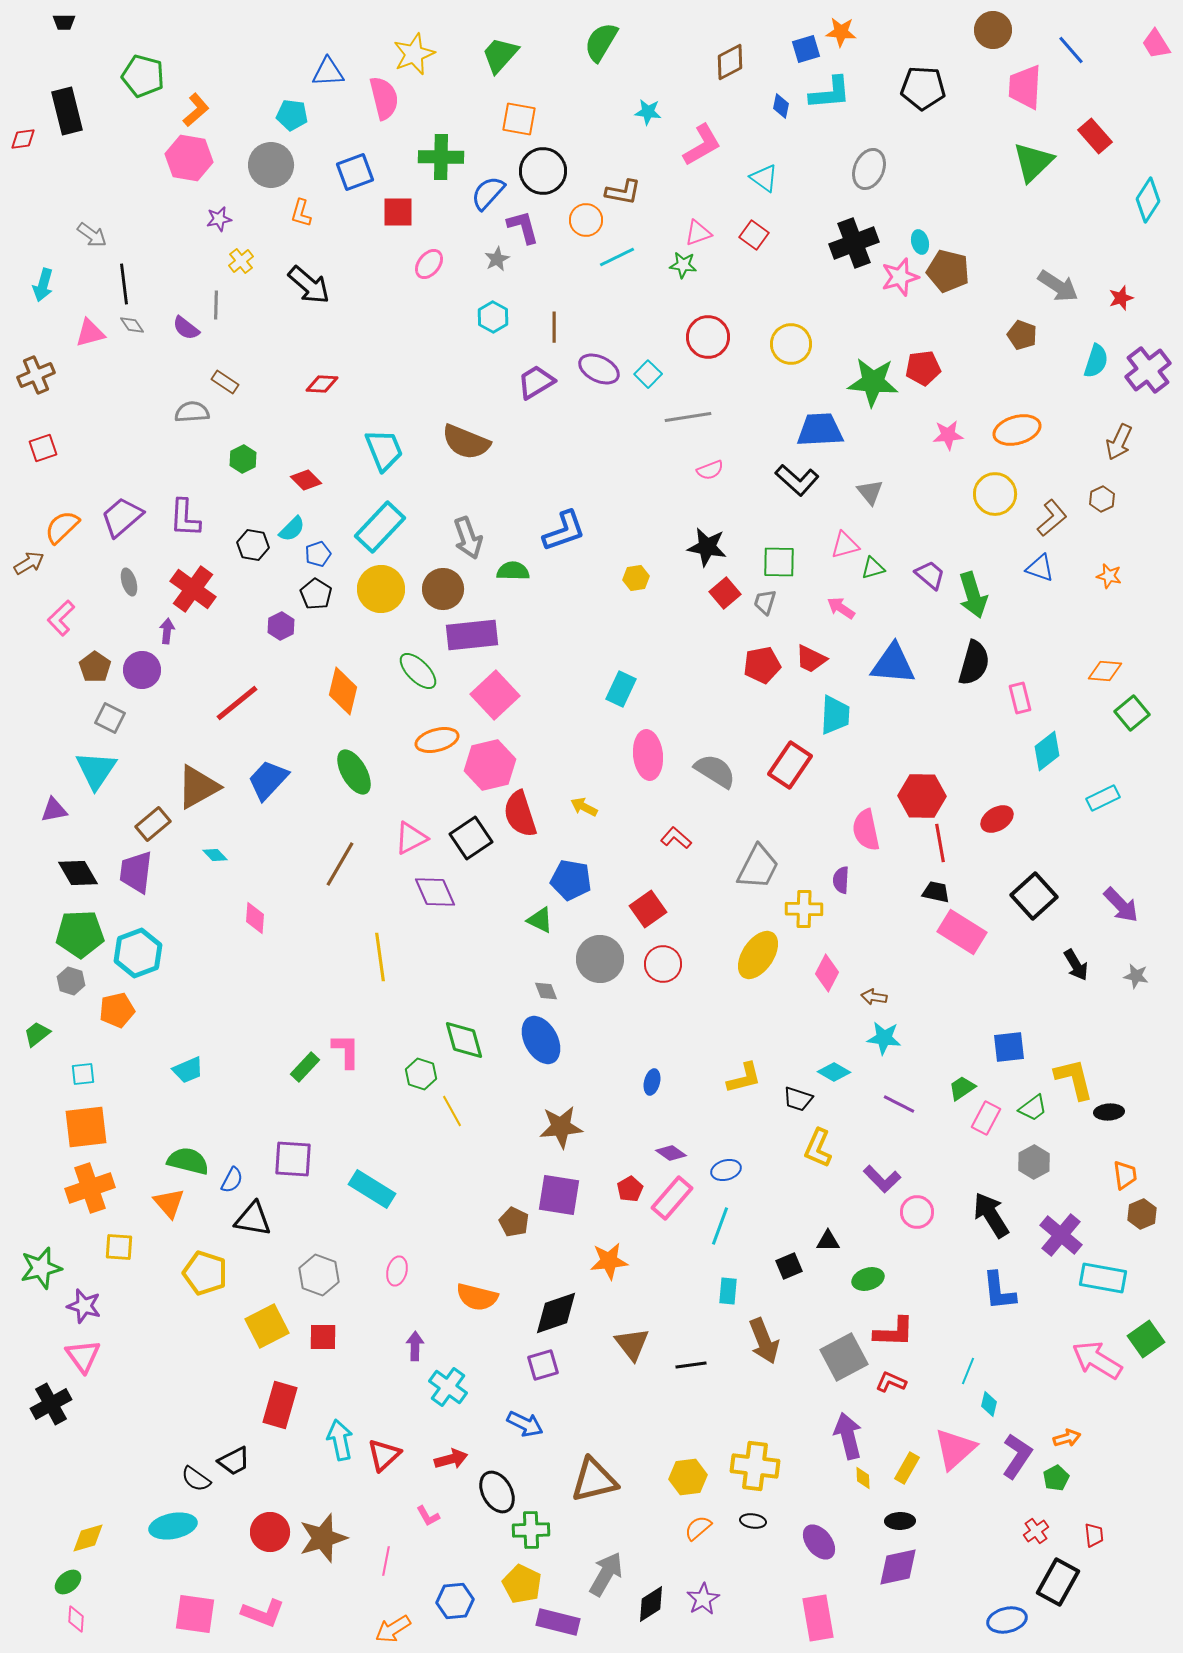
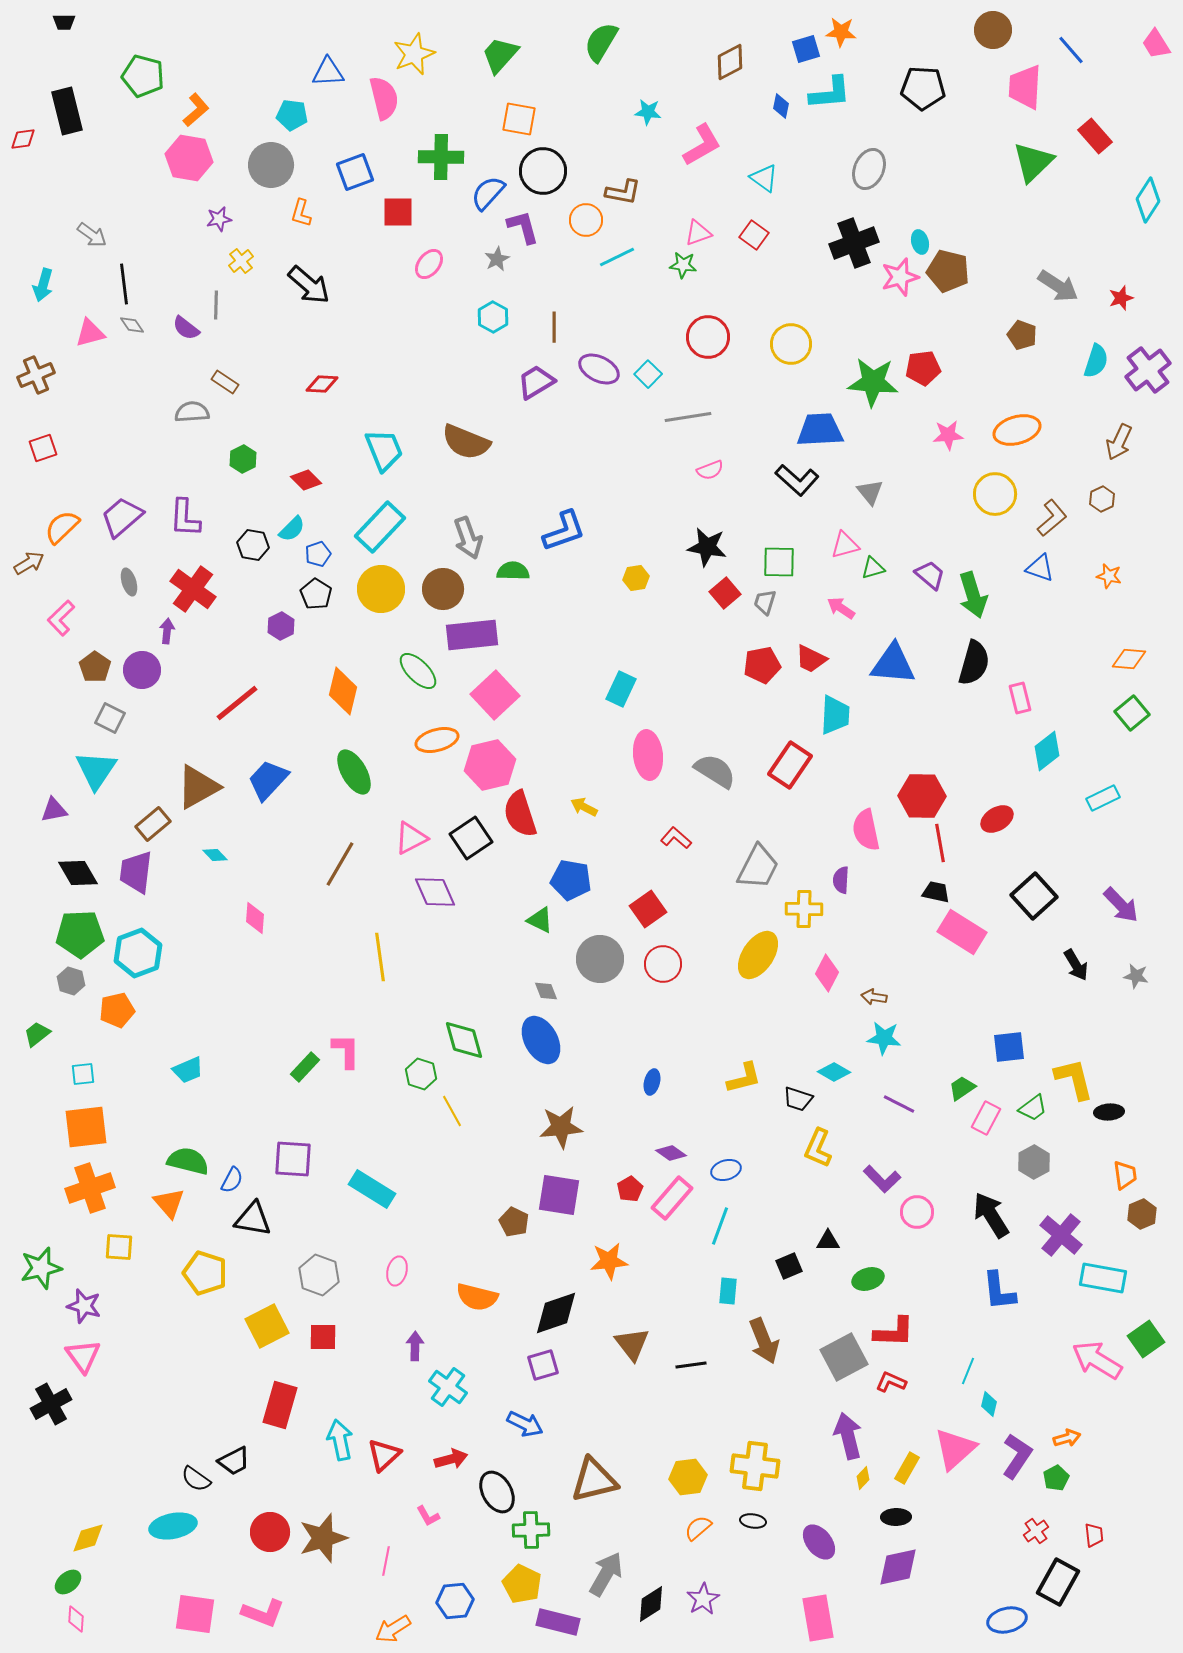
orange diamond at (1105, 671): moved 24 px right, 12 px up
yellow diamond at (863, 1478): rotated 45 degrees clockwise
black ellipse at (900, 1521): moved 4 px left, 4 px up
